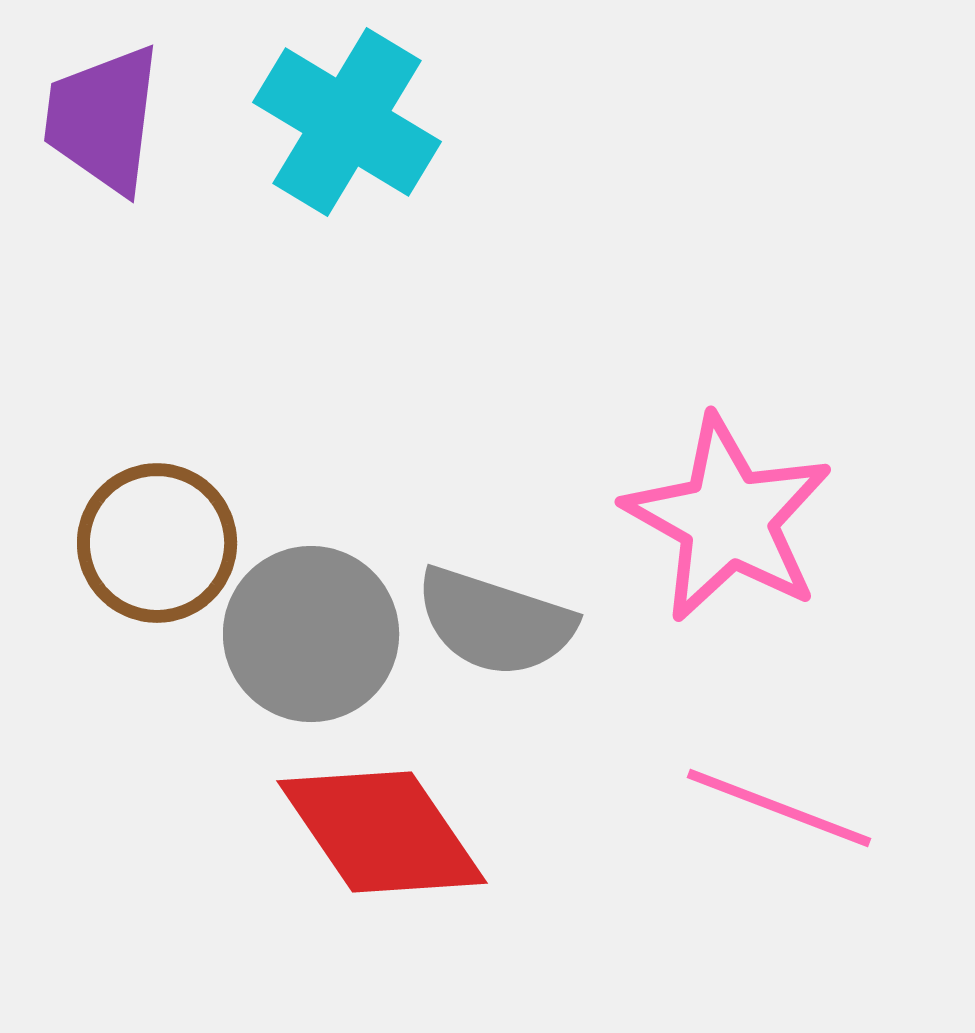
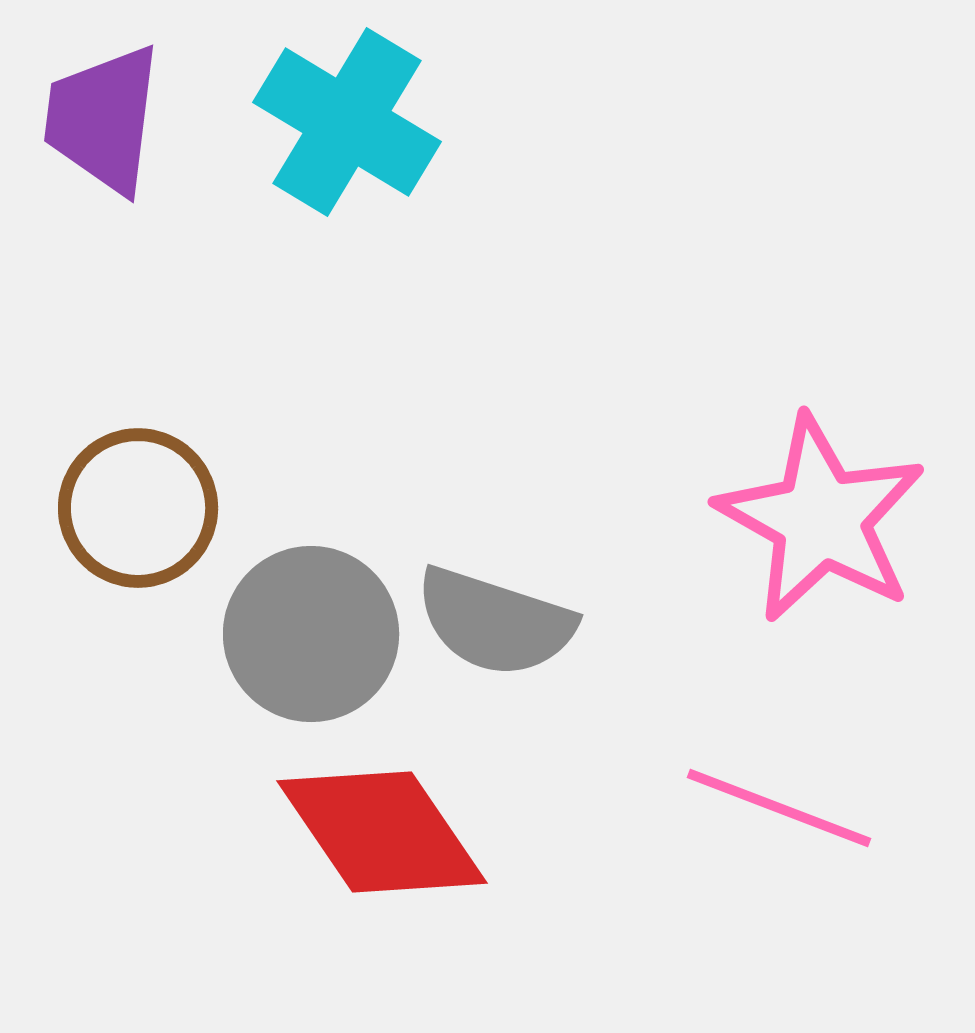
pink star: moved 93 px right
brown circle: moved 19 px left, 35 px up
